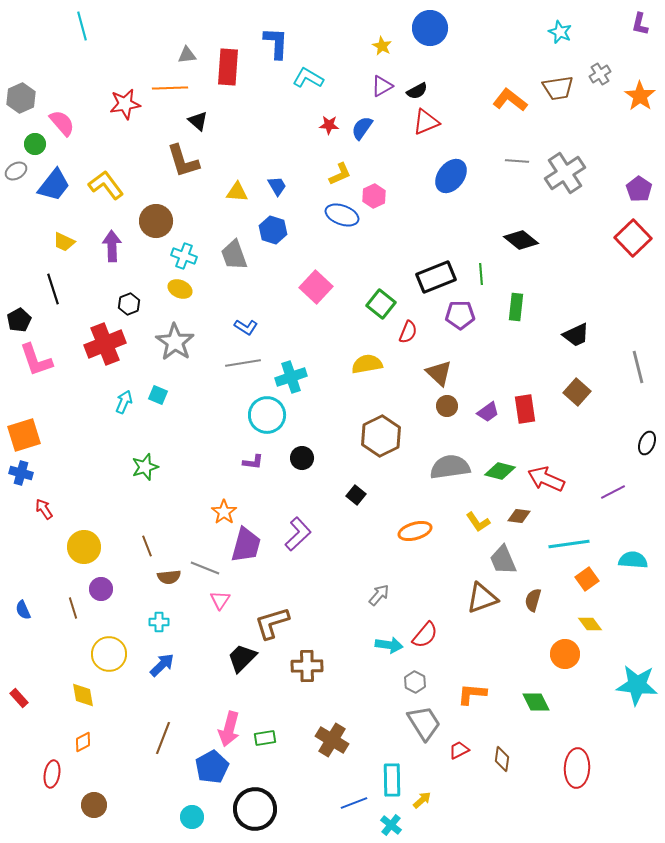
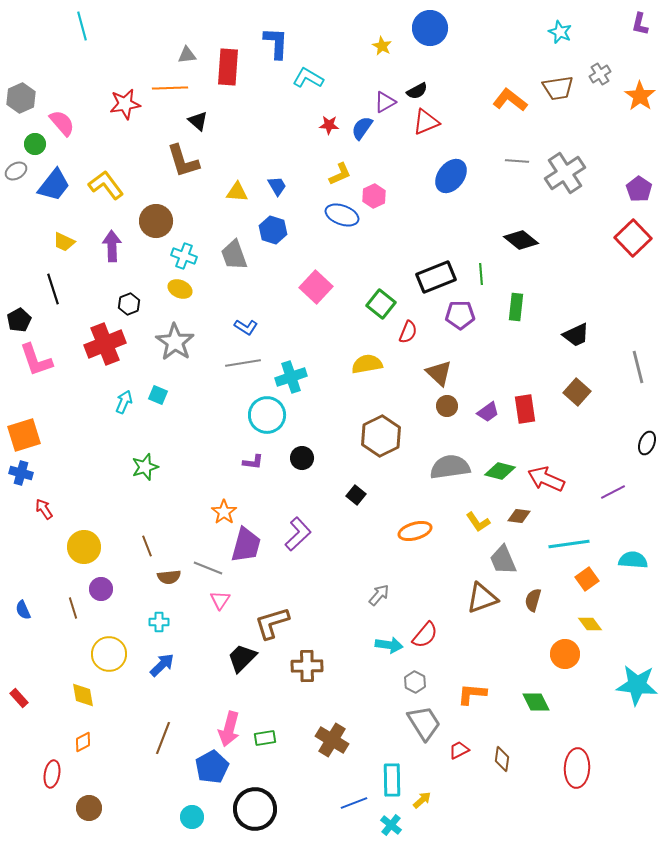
purple triangle at (382, 86): moved 3 px right, 16 px down
gray line at (205, 568): moved 3 px right
brown circle at (94, 805): moved 5 px left, 3 px down
